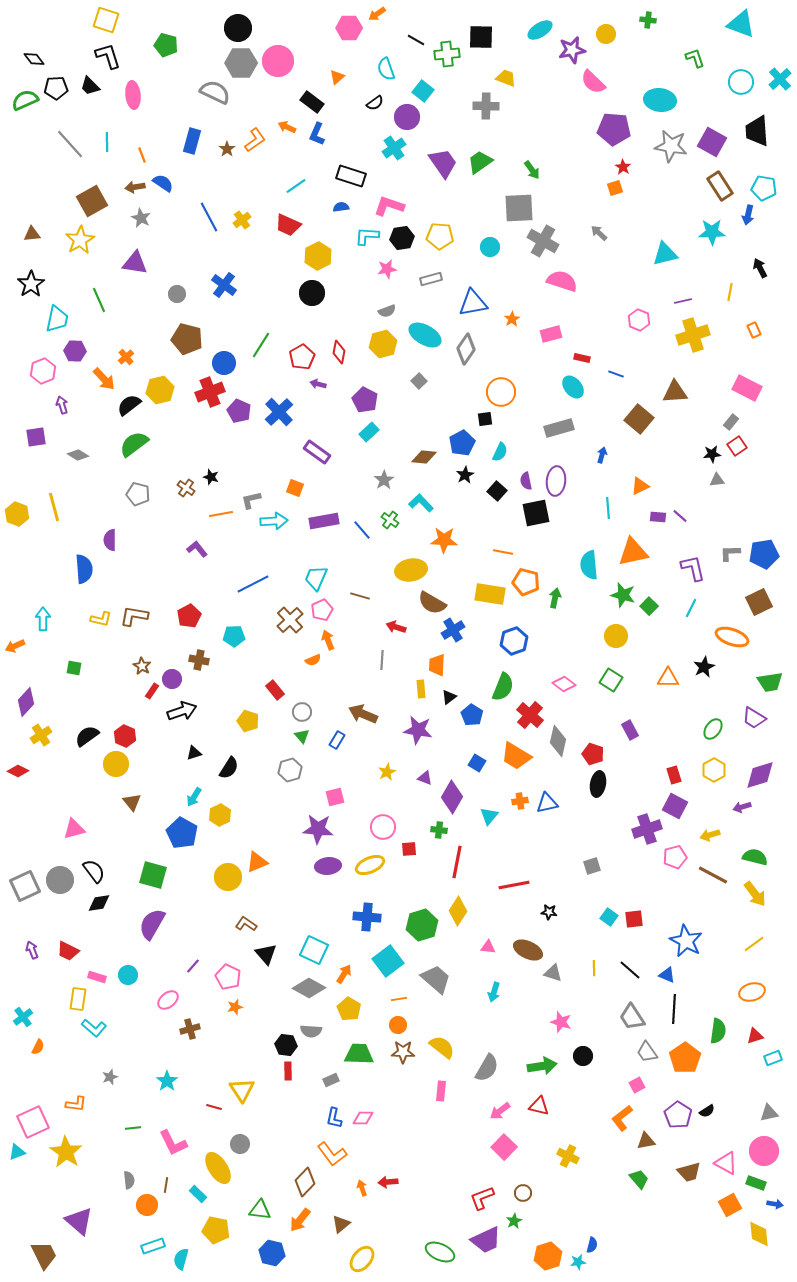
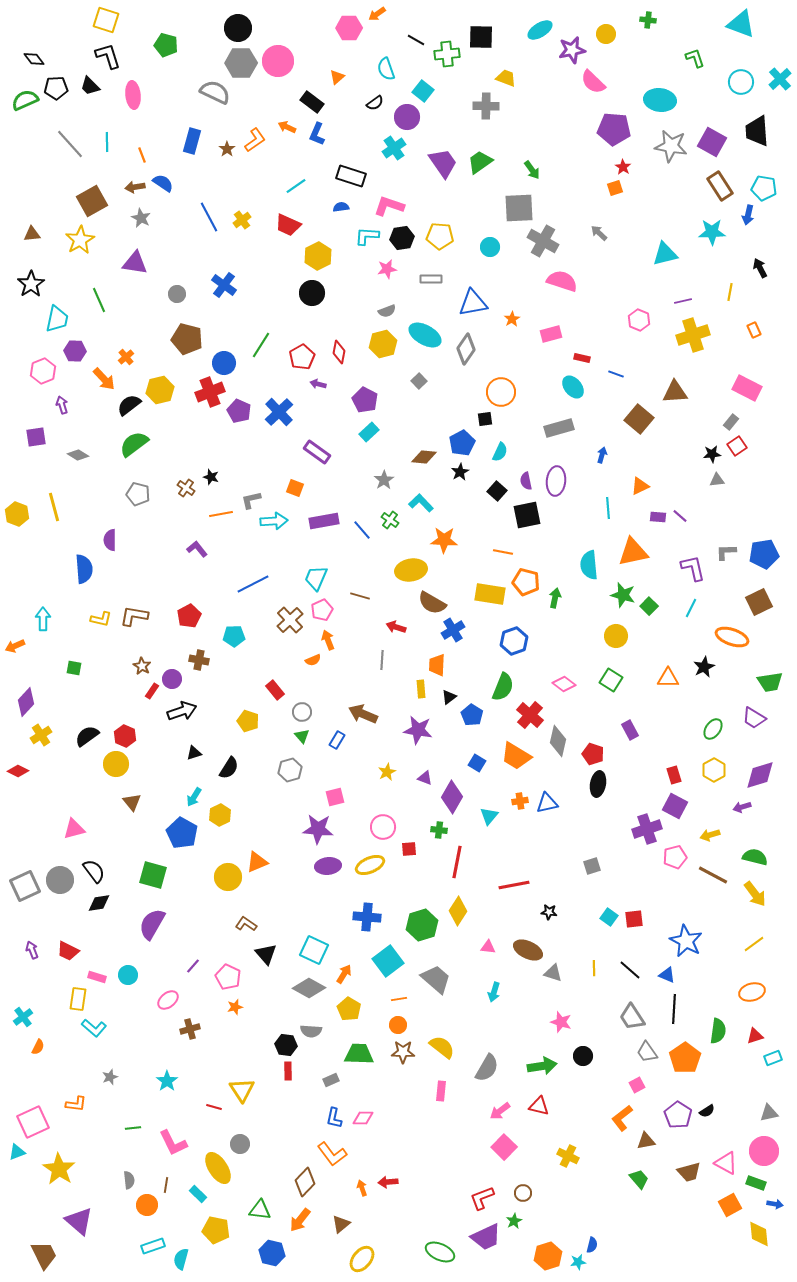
gray rectangle at (431, 279): rotated 15 degrees clockwise
black star at (465, 475): moved 5 px left, 3 px up
black square at (536, 513): moved 9 px left, 2 px down
gray L-shape at (730, 553): moved 4 px left, 1 px up
yellow star at (66, 1152): moved 7 px left, 17 px down
purple trapezoid at (486, 1240): moved 3 px up
